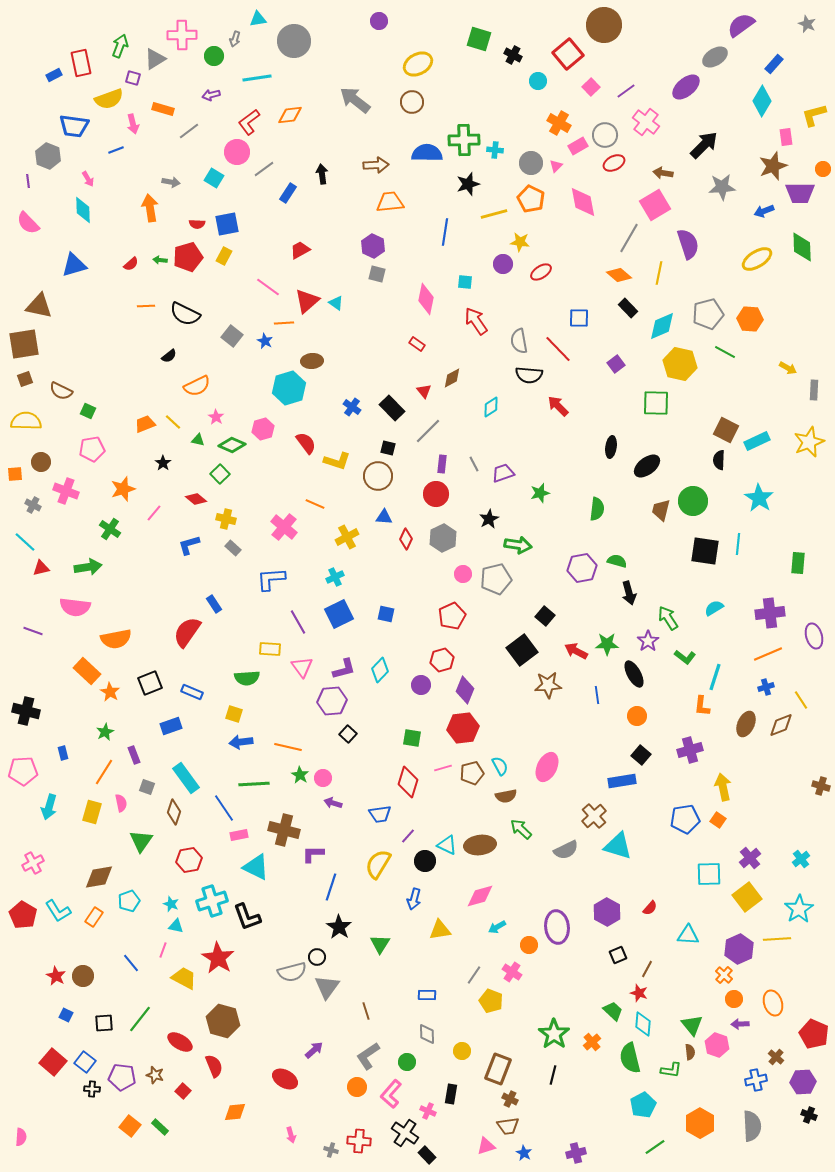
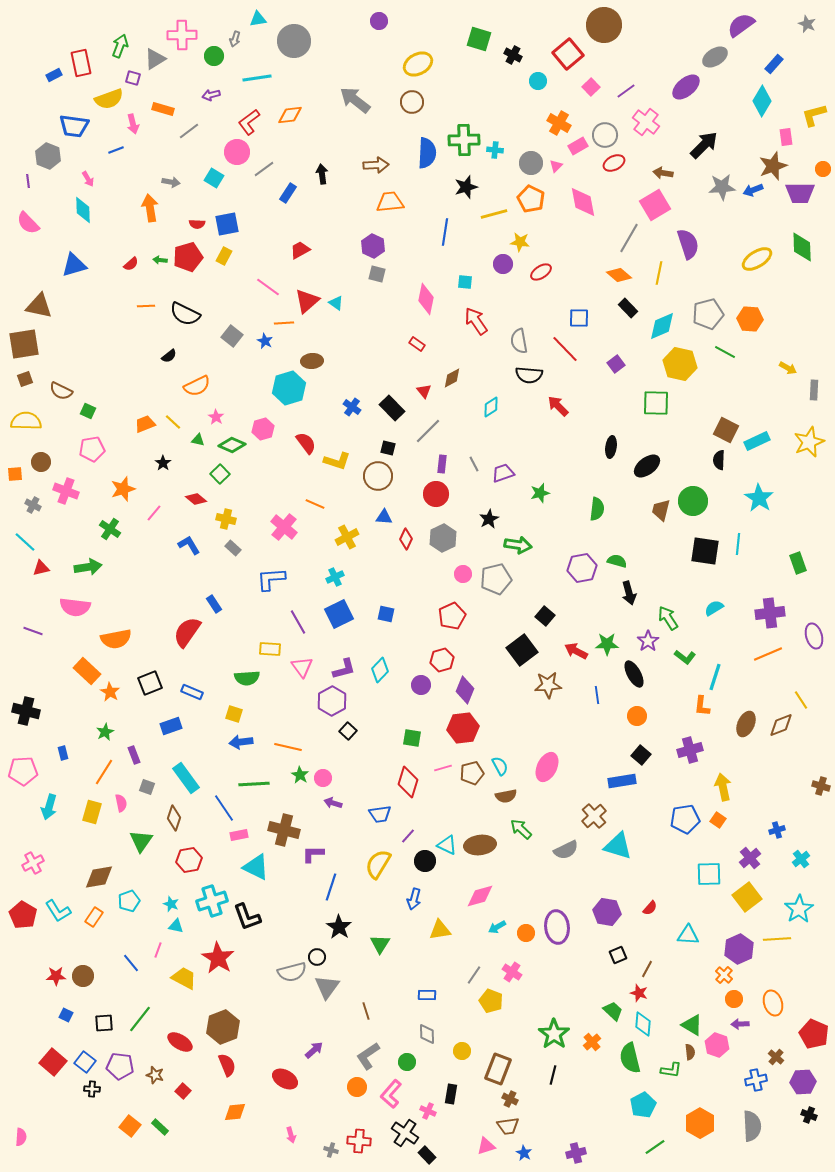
blue semicircle at (427, 153): rotated 92 degrees clockwise
black star at (468, 184): moved 2 px left, 3 px down
blue arrow at (764, 211): moved 11 px left, 21 px up
red line at (558, 349): moved 7 px right
blue L-shape at (189, 545): rotated 75 degrees clockwise
green rectangle at (798, 563): rotated 25 degrees counterclockwise
blue cross at (766, 687): moved 11 px right, 143 px down
purple hexagon at (332, 701): rotated 24 degrees counterclockwise
black square at (348, 734): moved 3 px up
brown diamond at (174, 812): moved 6 px down
purple hexagon at (607, 912): rotated 20 degrees counterclockwise
orange circle at (529, 945): moved 3 px left, 12 px up
pink line at (163, 950): moved 5 px left
red star at (56, 976): rotated 30 degrees counterclockwise
brown hexagon at (223, 1021): moved 6 px down; rotated 24 degrees clockwise
green triangle at (692, 1025): rotated 20 degrees counterclockwise
red semicircle at (214, 1066): moved 13 px right, 1 px up
purple pentagon at (122, 1077): moved 2 px left, 11 px up
